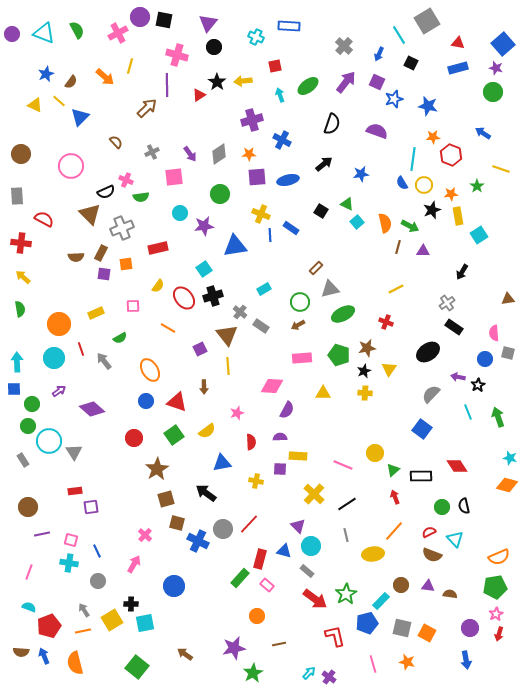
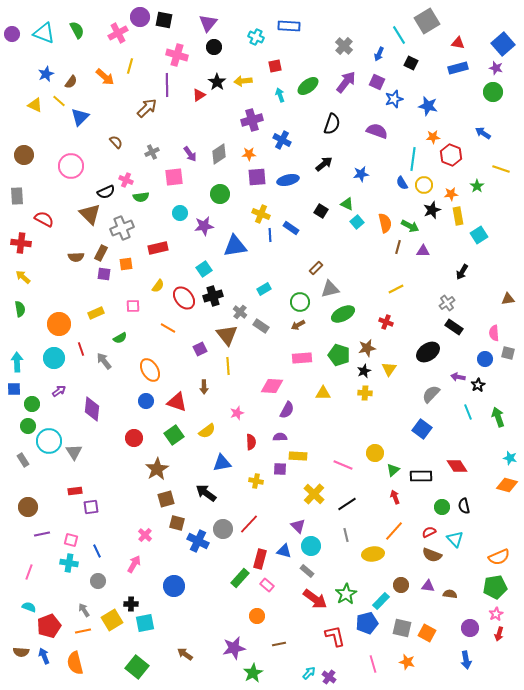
brown circle at (21, 154): moved 3 px right, 1 px down
purple diamond at (92, 409): rotated 55 degrees clockwise
